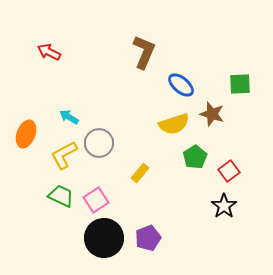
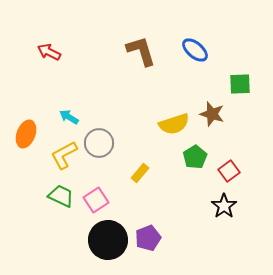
brown L-shape: moved 3 px left, 1 px up; rotated 40 degrees counterclockwise
blue ellipse: moved 14 px right, 35 px up
black circle: moved 4 px right, 2 px down
